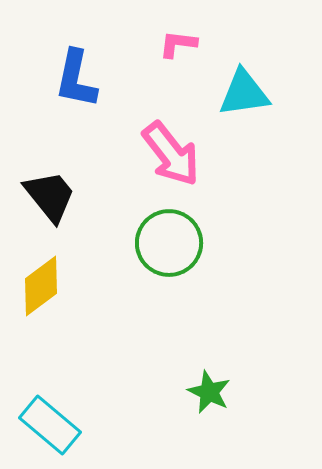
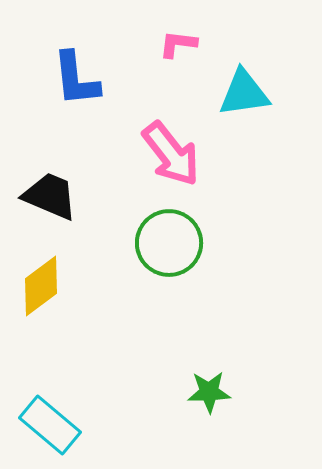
blue L-shape: rotated 18 degrees counterclockwise
black trapezoid: rotated 28 degrees counterclockwise
green star: rotated 27 degrees counterclockwise
